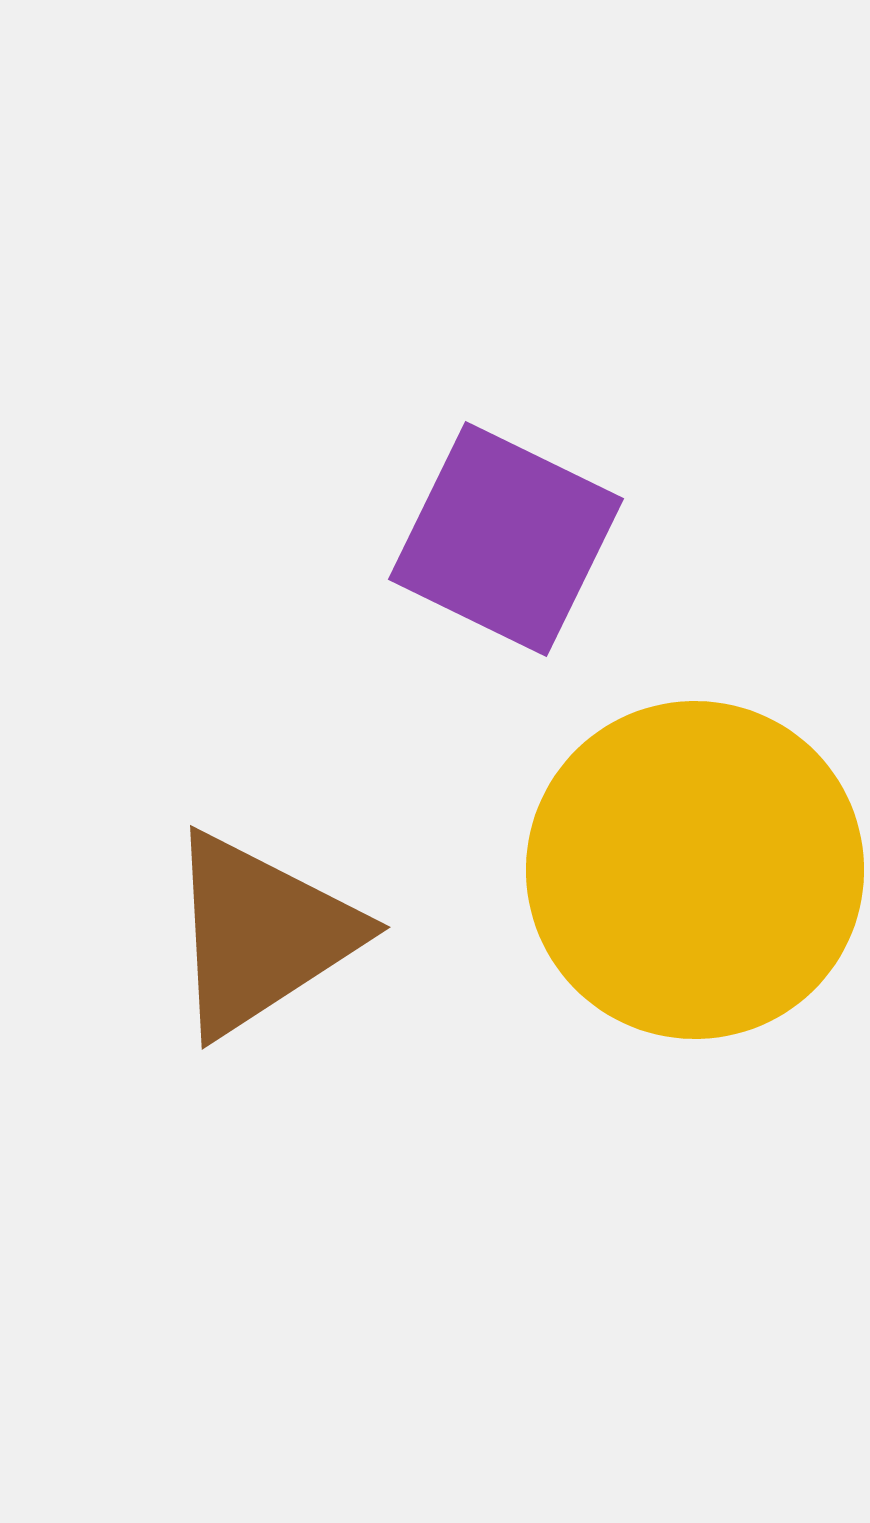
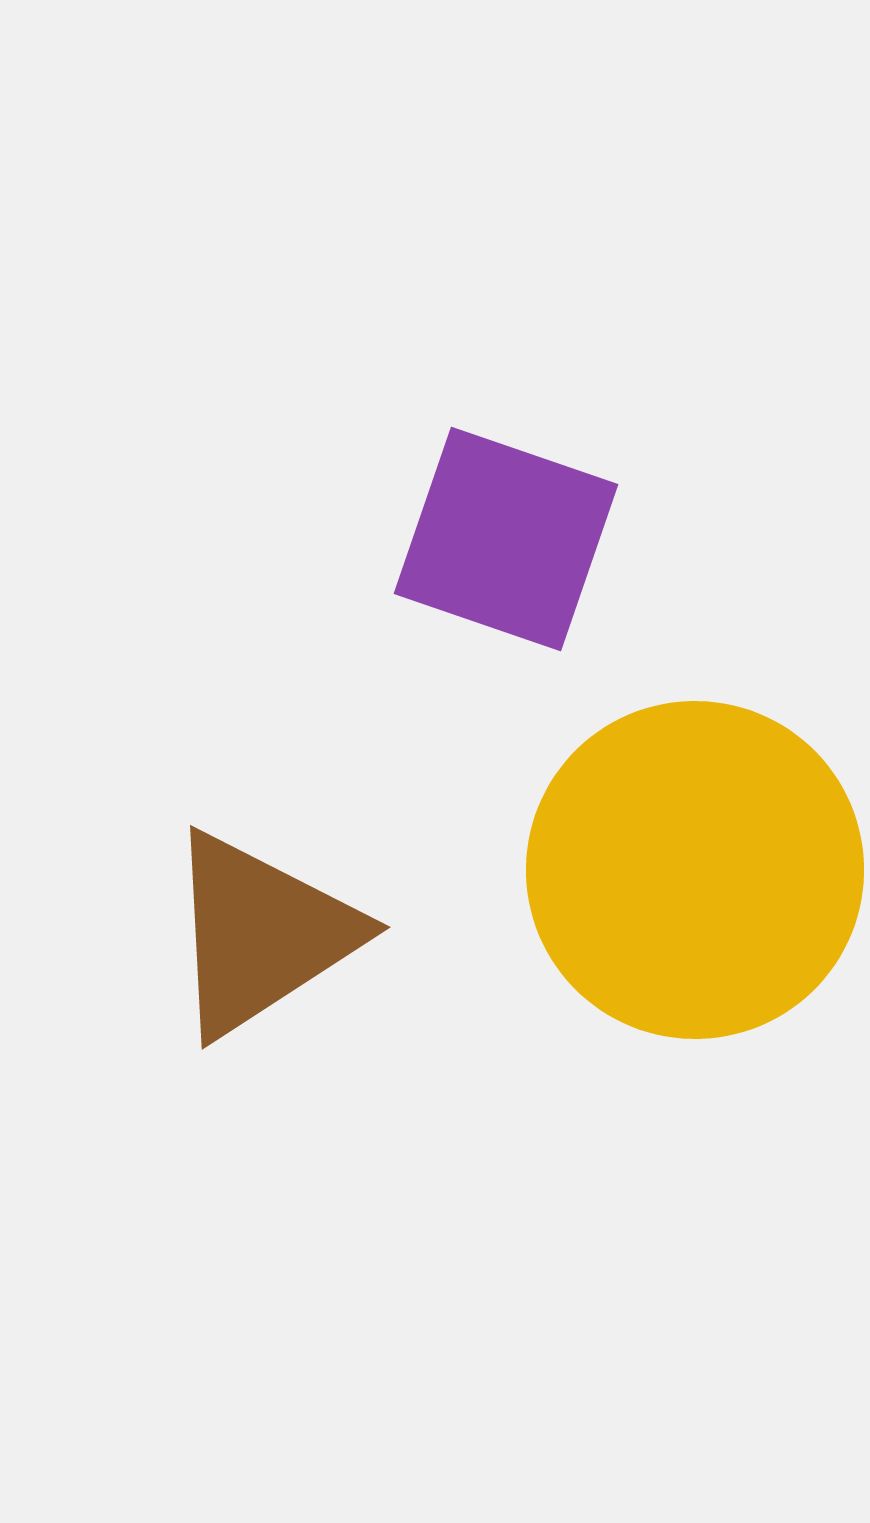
purple square: rotated 7 degrees counterclockwise
